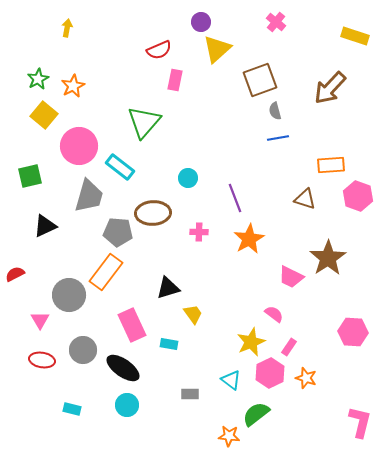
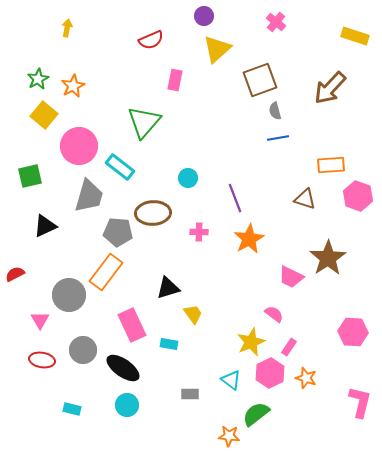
purple circle at (201, 22): moved 3 px right, 6 px up
red semicircle at (159, 50): moved 8 px left, 10 px up
pink L-shape at (360, 422): moved 20 px up
